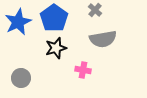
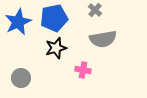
blue pentagon: rotated 24 degrees clockwise
